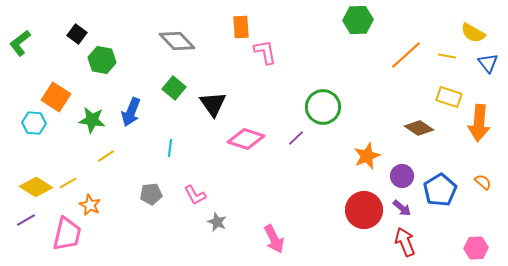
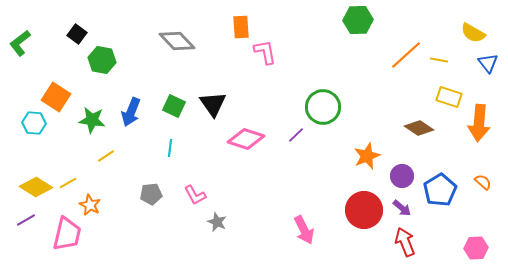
yellow line at (447, 56): moved 8 px left, 4 px down
green square at (174, 88): moved 18 px down; rotated 15 degrees counterclockwise
purple line at (296, 138): moved 3 px up
pink arrow at (274, 239): moved 30 px right, 9 px up
